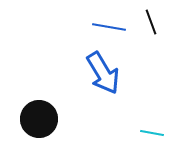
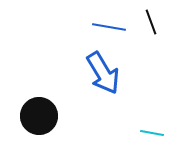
black circle: moved 3 px up
